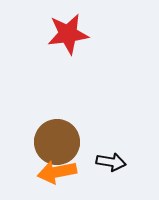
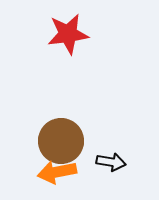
brown circle: moved 4 px right, 1 px up
